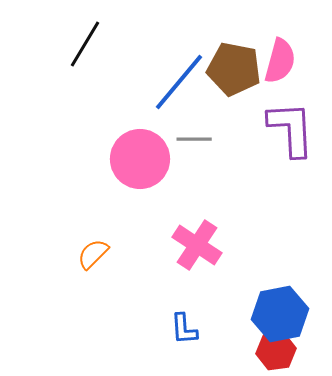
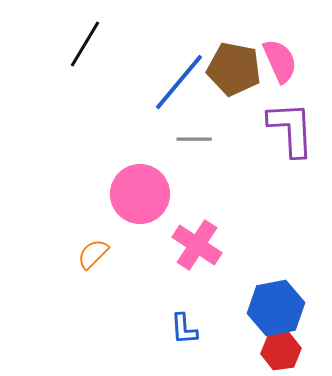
pink semicircle: rotated 39 degrees counterclockwise
pink circle: moved 35 px down
blue hexagon: moved 4 px left, 6 px up
red hexagon: moved 5 px right
